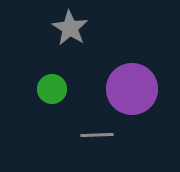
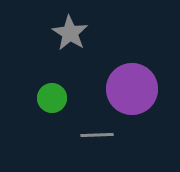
gray star: moved 5 px down
green circle: moved 9 px down
